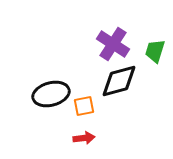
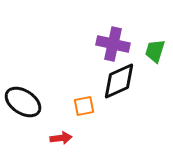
purple cross: rotated 20 degrees counterclockwise
black diamond: rotated 9 degrees counterclockwise
black ellipse: moved 28 px left, 8 px down; rotated 48 degrees clockwise
red arrow: moved 23 px left
